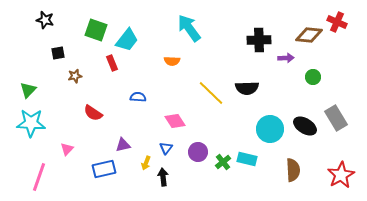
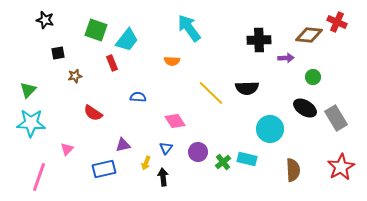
black ellipse: moved 18 px up
red star: moved 8 px up
